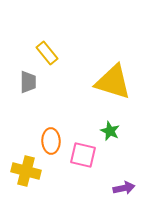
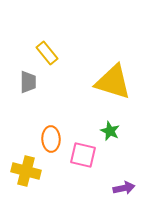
orange ellipse: moved 2 px up
